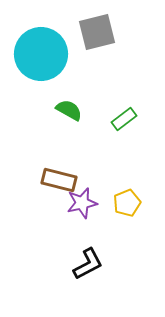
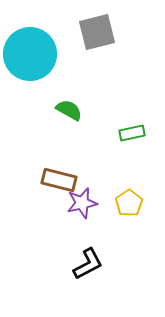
cyan circle: moved 11 px left
green rectangle: moved 8 px right, 14 px down; rotated 25 degrees clockwise
yellow pentagon: moved 2 px right; rotated 12 degrees counterclockwise
